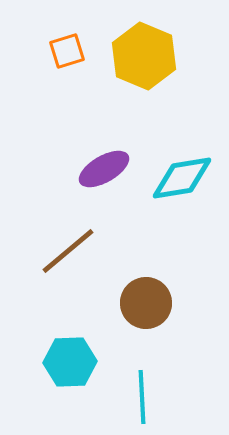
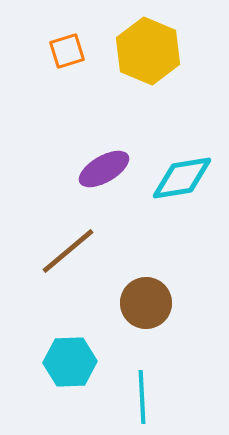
yellow hexagon: moved 4 px right, 5 px up
